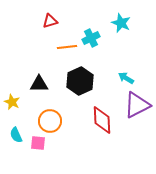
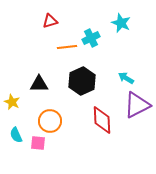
black hexagon: moved 2 px right
